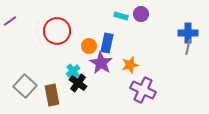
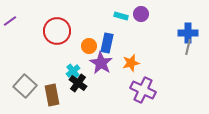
orange star: moved 1 px right, 2 px up
